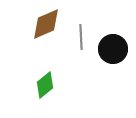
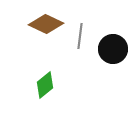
brown diamond: rotated 48 degrees clockwise
gray line: moved 1 px left, 1 px up; rotated 10 degrees clockwise
